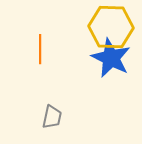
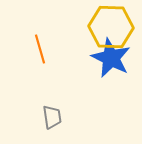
orange line: rotated 16 degrees counterclockwise
gray trapezoid: rotated 20 degrees counterclockwise
